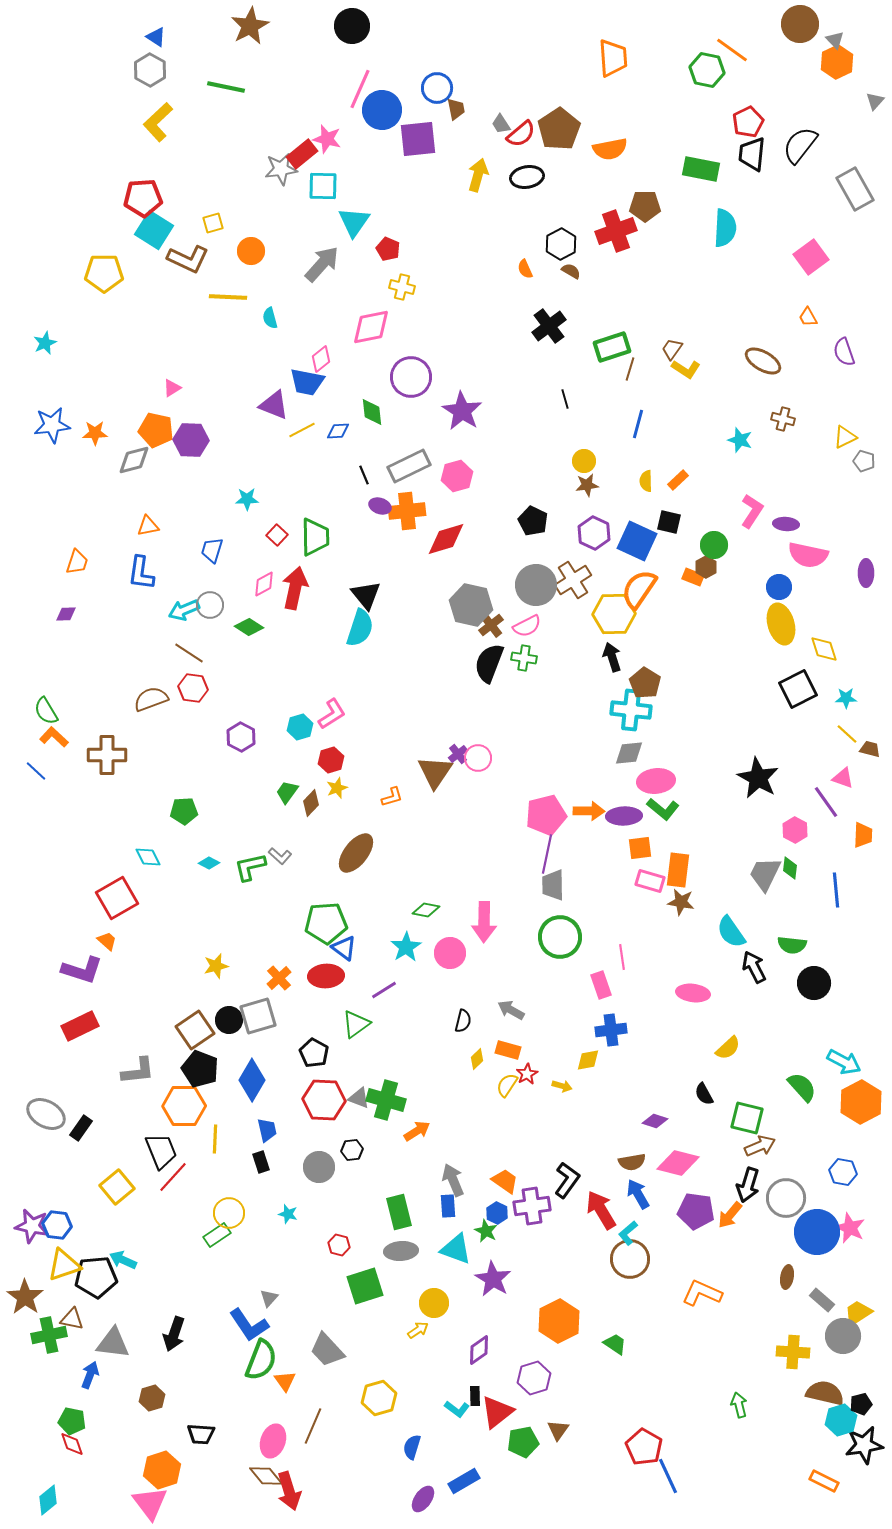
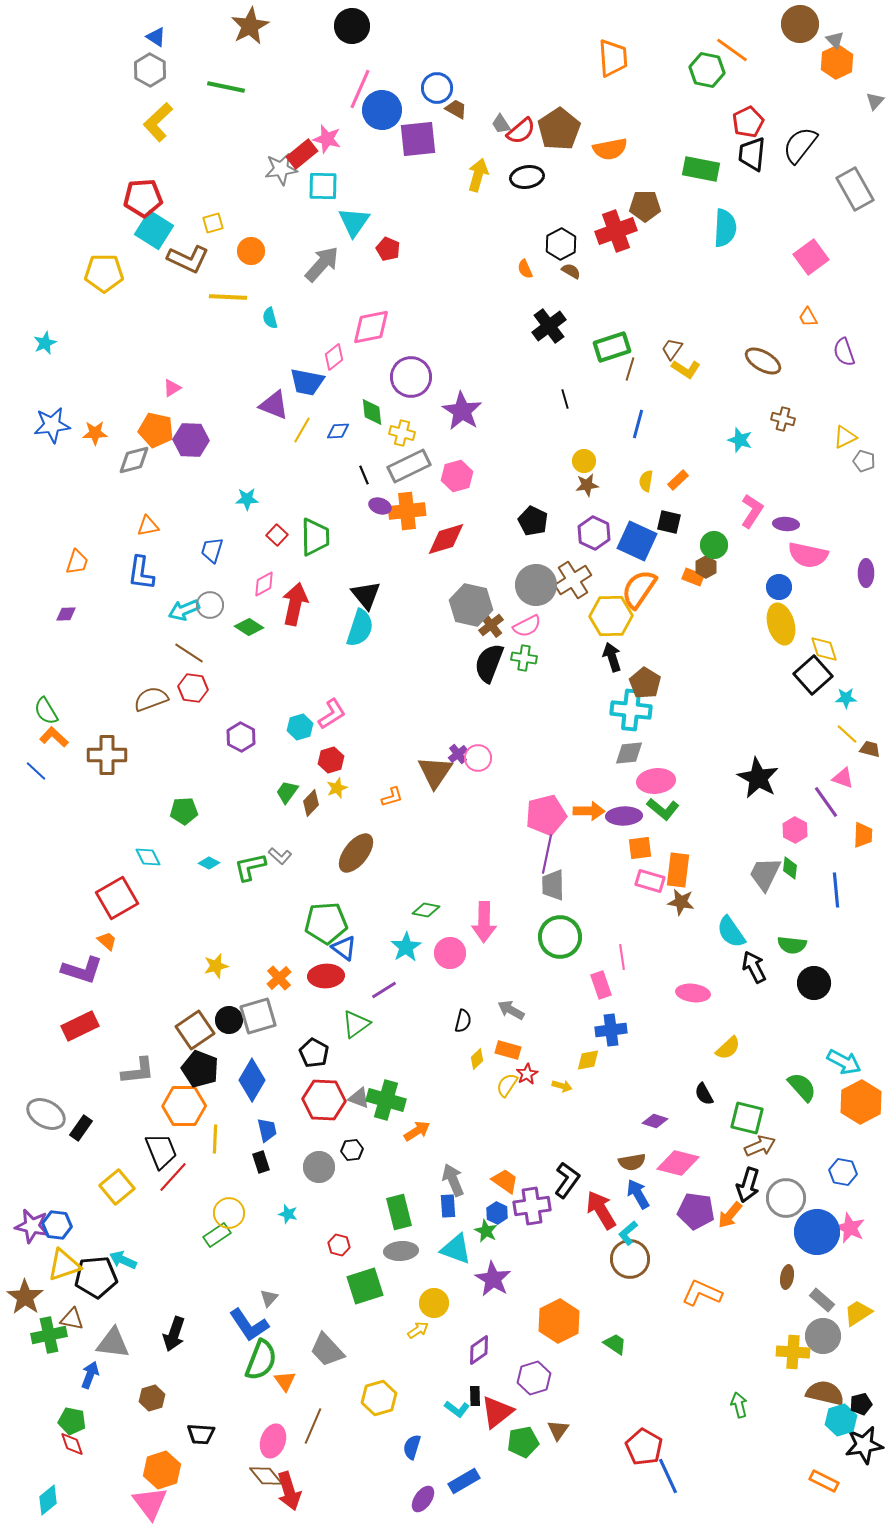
brown trapezoid at (456, 109): rotated 50 degrees counterclockwise
red semicircle at (521, 134): moved 3 px up
yellow cross at (402, 287): moved 146 px down
pink diamond at (321, 359): moved 13 px right, 2 px up
yellow line at (302, 430): rotated 32 degrees counterclockwise
yellow semicircle at (646, 481): rotated 10 degrees clockwise
red arrow at (295, 588): moved 16 px down
yellow hexagon at (614, 614): moved 3 px left, 2 px down
black square at (798, 689): moved 15 px right, 14 px up; rotated 15 degrees counterclockwise
gray circle at (843, 1336): moved 20 px left
